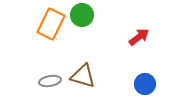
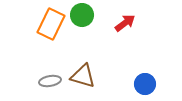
red arrow: moved 14 px left, 14 px up
